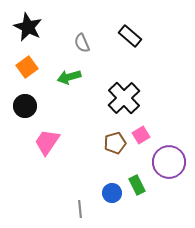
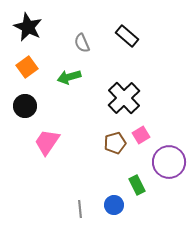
black rectangle: moved 3 px left
blue circle: moved 2 px right, 12 px down
